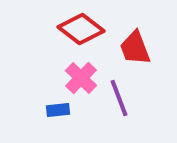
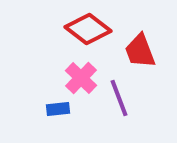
red diamond: moved 7 px right
red trapezoid: moved 5 px right, 3 px down
blue rectangle: moved 1 px up
